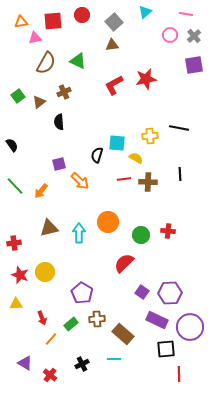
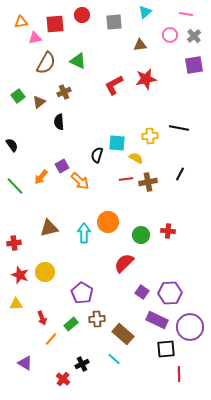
red square at (53, 21): moved 2 px right, 3 px down
gray square at (114, 22): rotated 36 degrees clockwise
brown triangle at (112, 45): moved 28 px right
purple square at (59, 164): moved 3 px right, 2 px down; rotated 16 degrees counterclockwise
black line at (180, 174): rotated 32 degrees clockwise
red line at (124, 179): moved 2 px right
brown cross at (148, 182): rotated 12 degrees counterclockwise
orange arrow at (41, 191): moved 14 px up
cyan arrow at (79, 233): moved 5 px right
cyan line at (114, 359): rotated 40 degrees clockwise
red cross at (50, 375): moved 13 px right, 4 px down
